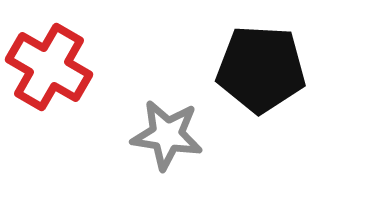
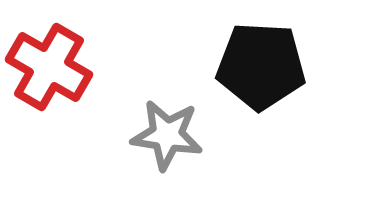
black pentagon: moved 3 px up
